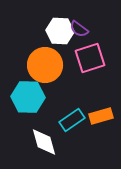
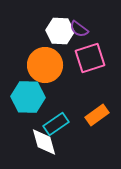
orange rectangle: moved 4 px left, 1 px up; rotated 20 degrees counterclockwise
cyan rectangle: moved 16 px left, 4 px down
